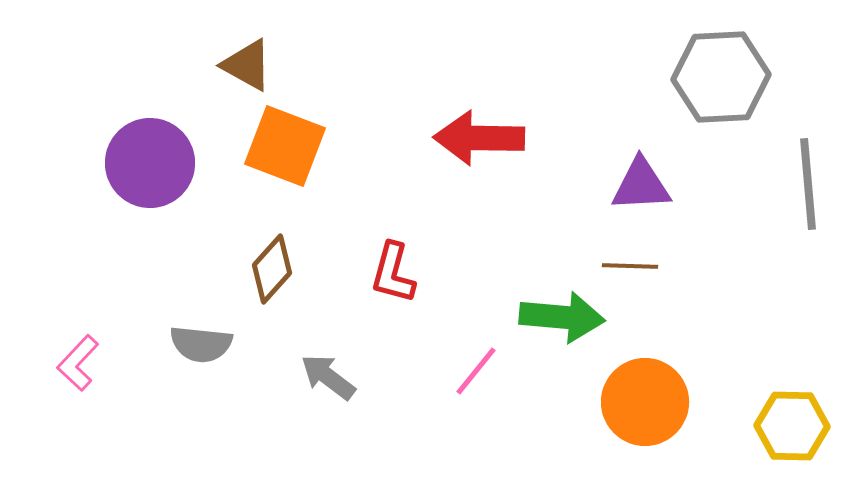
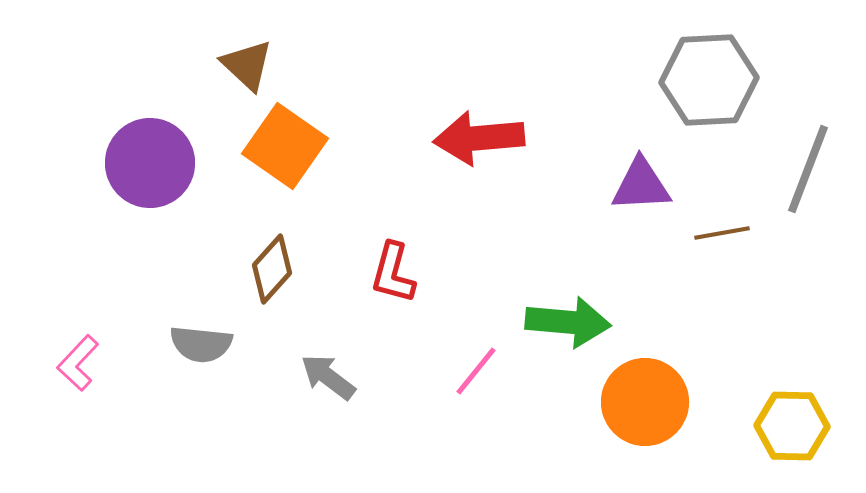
brown triangle: rotated 14 degrees clockwise
gray hexagon: moved 12 px left, 3 px down
red arrow: rotated 6 degrees counterclockwise
orange square: rotated 14 degrees clockwise
gray line: moved 15 px up; rotated 26 degrees clockwise
brown line: moved 92 px right, 33 px up; rotated 12 degrees counterclockwise
green arrow: moved 6 px right, 5 px down
